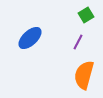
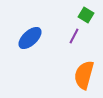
green square: rotated 28 degrees counterclockwise
purple line: moved 4 px left, 6 px up
